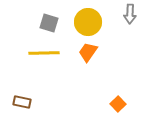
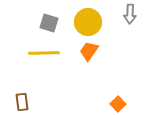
orange trapezoid: moved 1 px right, 1 px up
brown rectangle: rotated 72 degrees clockwise
